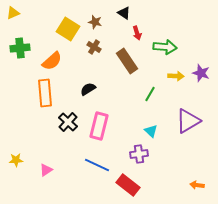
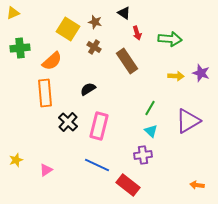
green arrow: moved 5 px right, 8 px up
green line: moved 14 px down
purple cross: moved 4 px right, 1 px down
yellow star: rotated 16 degrees counterclockwise
